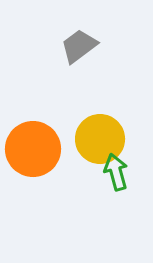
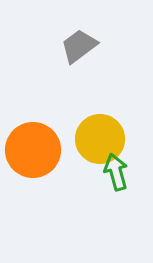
orange circle: moved 1 px down
